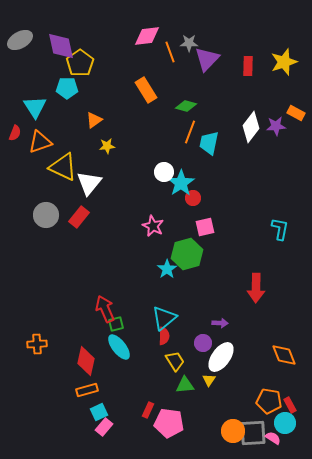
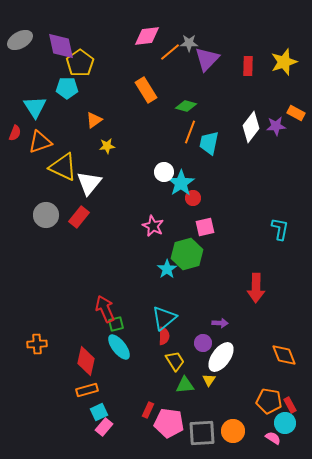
orange line at (170, 52): rotated 70 degrees clockwise
gray square at (253, 433): moved 51 px left
